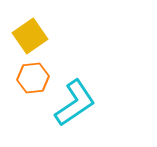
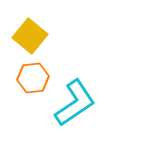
yellow square: rotated 16 degrees counterclockwise
